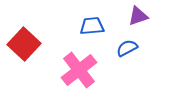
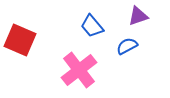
blue trapezoid: rotated 125 degrees counterclockwise
red square: moved 4 px left, 4 px up; rotated 20 degrees counterclockwise
blue semicircle: moved 2 px up
